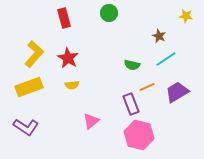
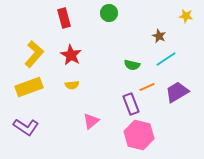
red star: moved 3 px right, 3 px up
